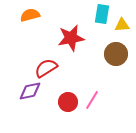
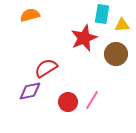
red star: moved 13 px right; rotated 12 degrees counterclockwise
